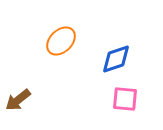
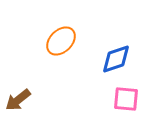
pink square: moved 1 px right
